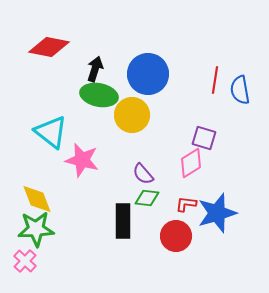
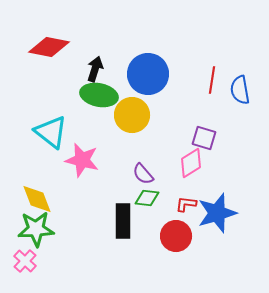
red line: moved 3 px left
